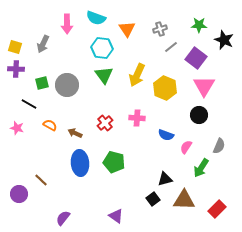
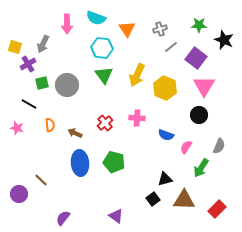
purple cross: moved 12 px right, 5 px up; rotated 35 degrees counterclockwise
orange semicircle: rotated 56 degrees clockwise
